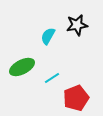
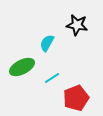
black star: rotated 20 degrees clockwise
cyan semicircle: moved 1 px left, 7 px down
